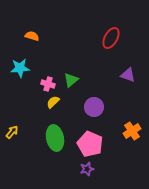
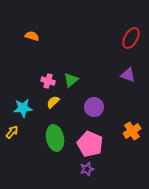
red ellipse: moved 20 px right
cyan star: moved 3 px right, 40 px down
pink cross: moved 3 px up
